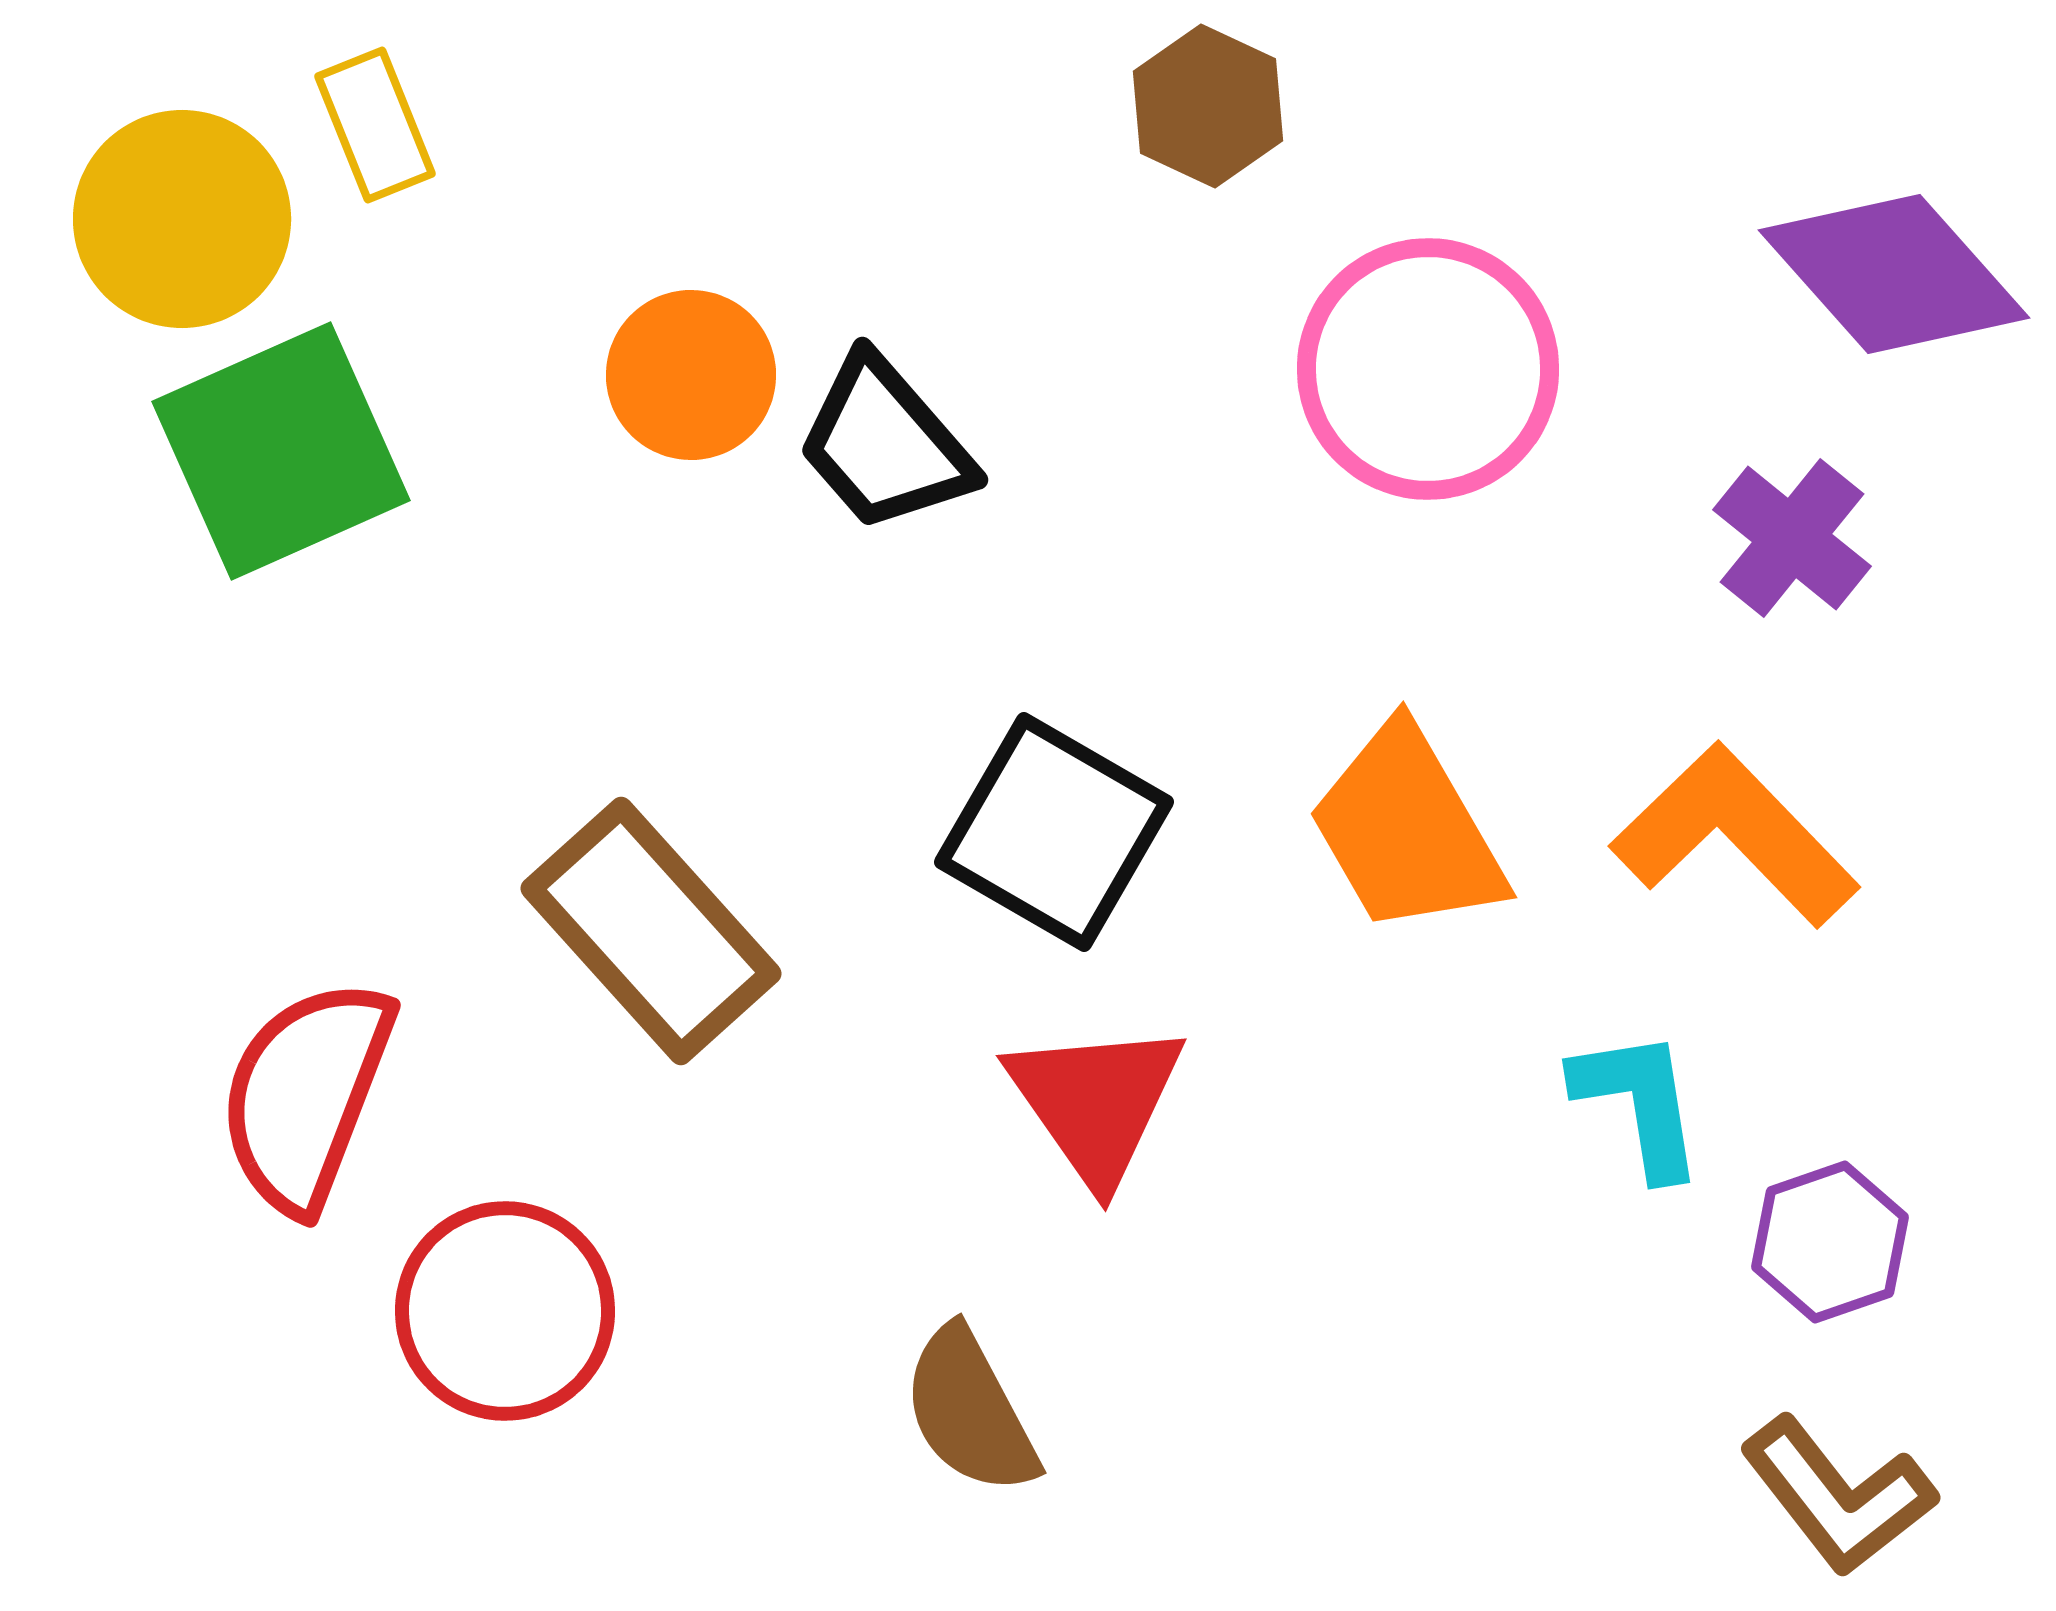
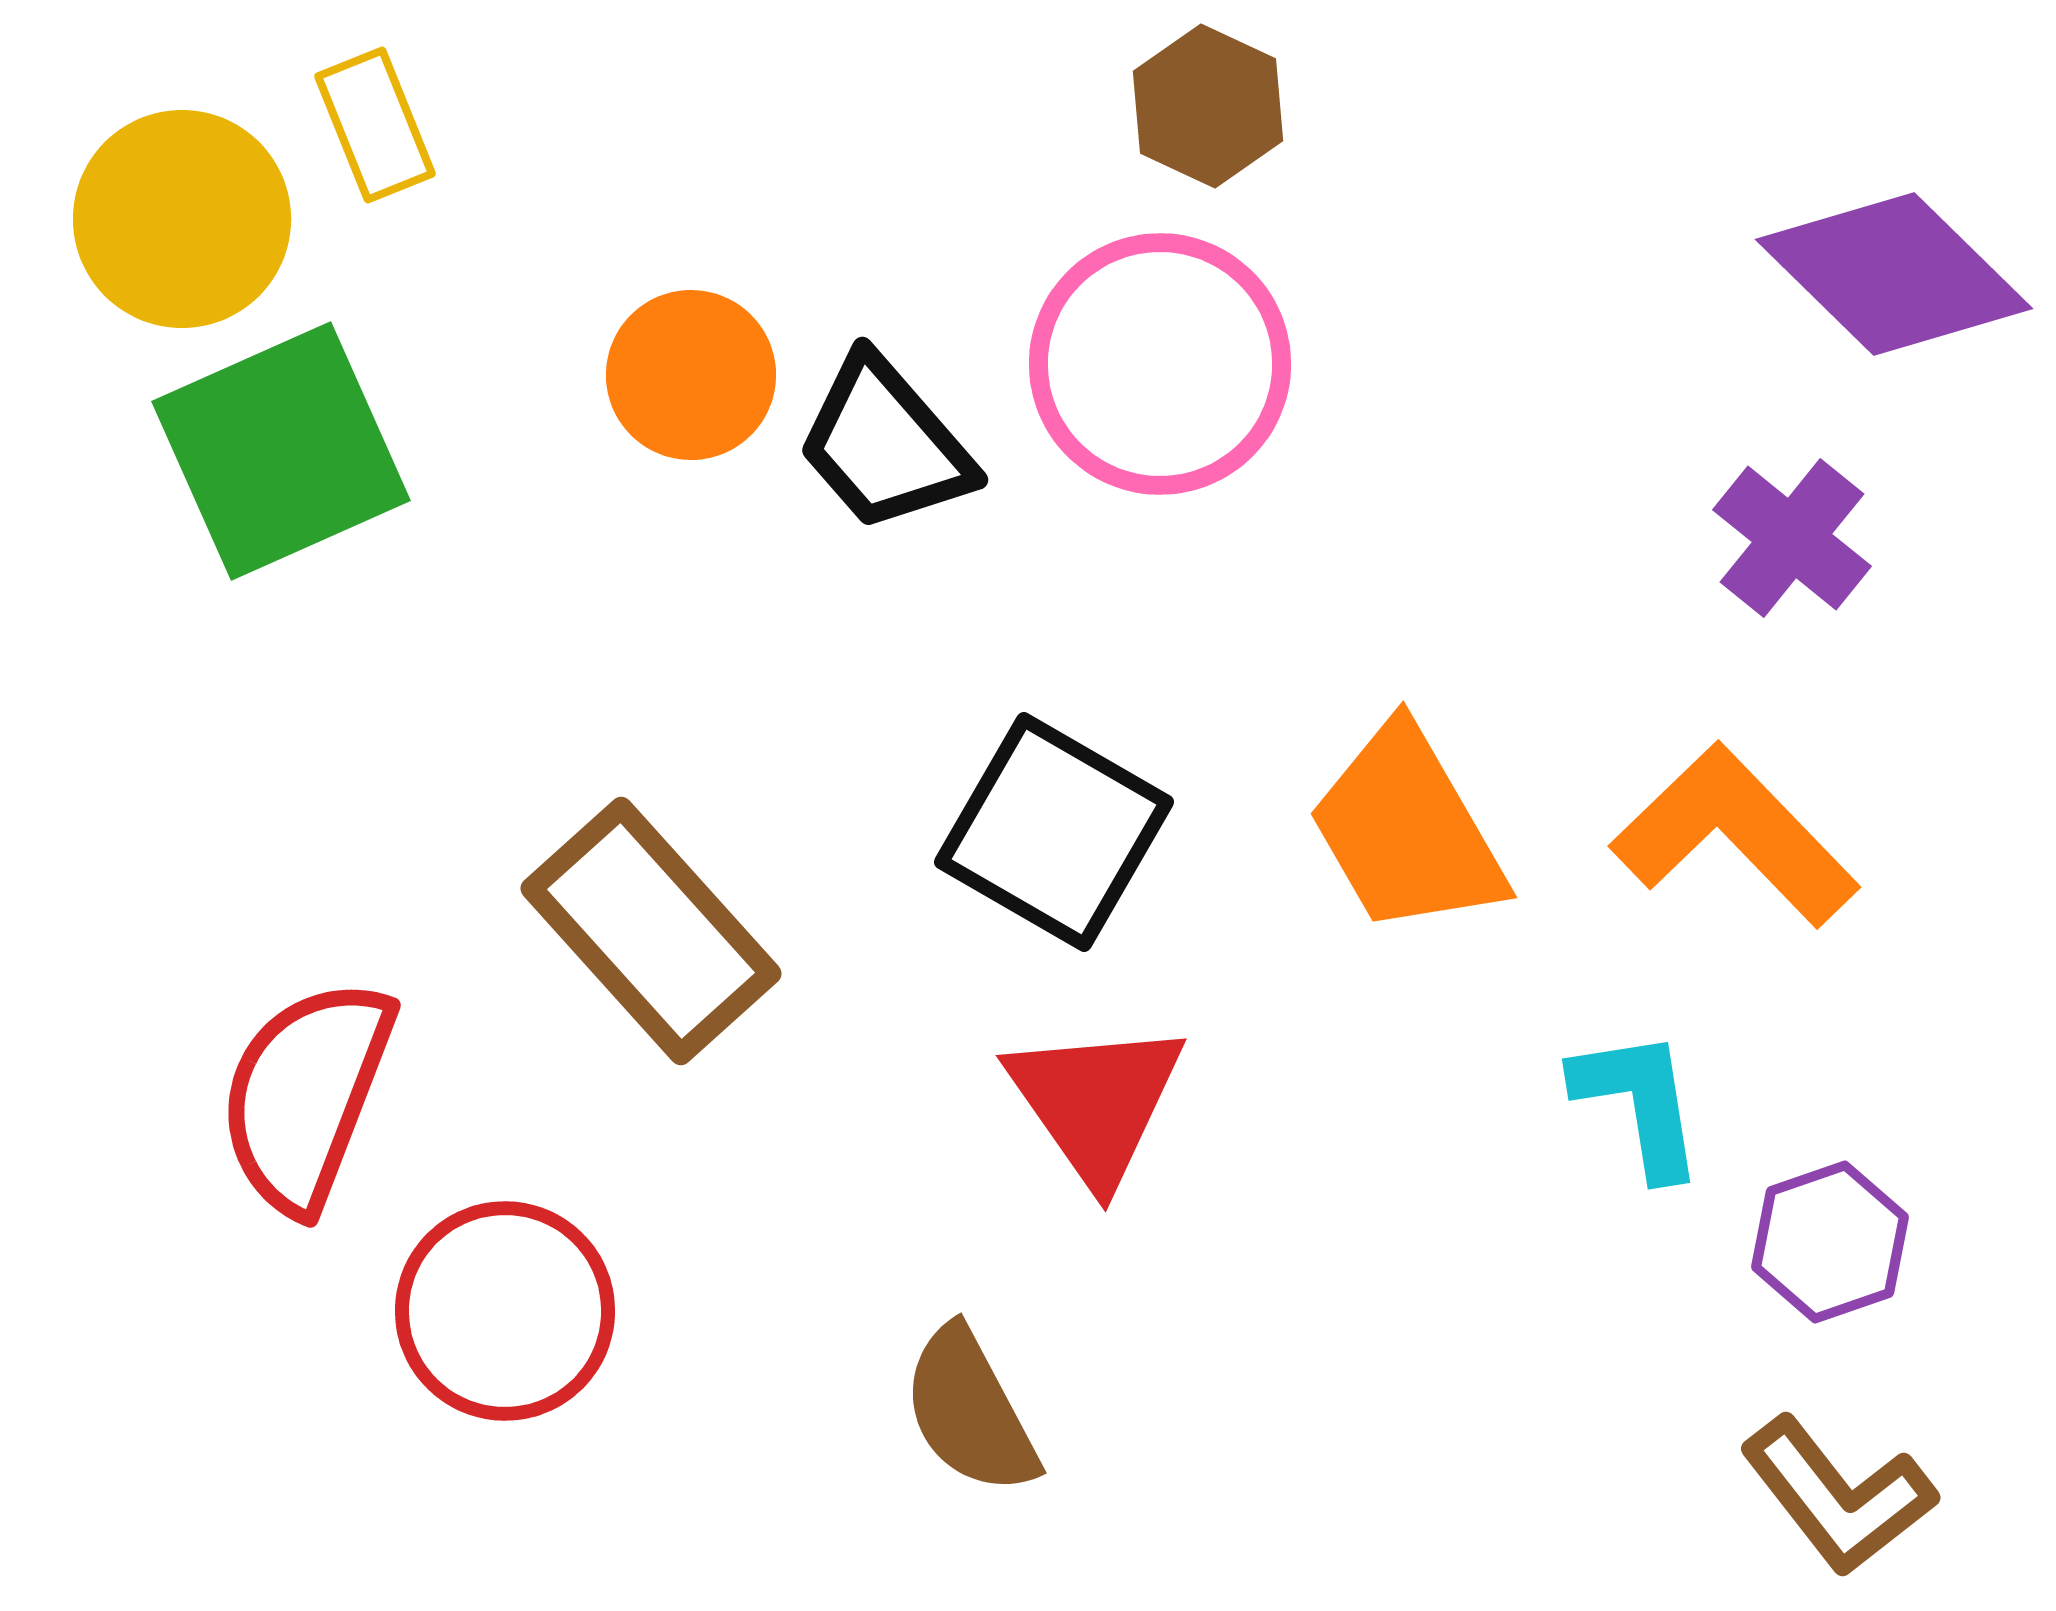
purple diamond: rotated 4 degrees counterclockwise
pink circle: moved 268 px left, 5 px up
